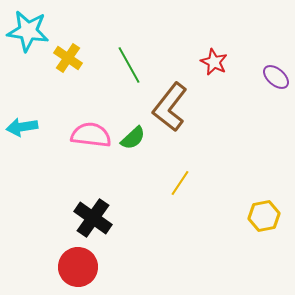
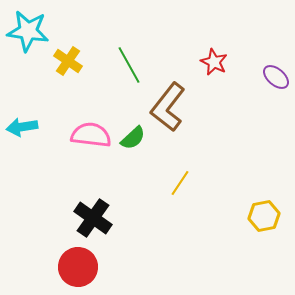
yellow cross: moved 3 px down
brown L-shape: moved 2 px left
